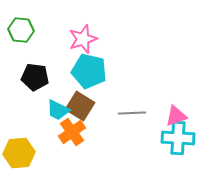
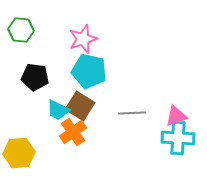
orange cross: moved 1 px right
